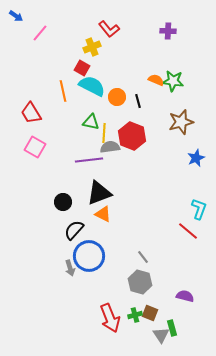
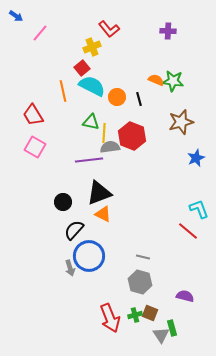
red square: rotated 21 degrees clockwise
black line: moved 1 px right, 2 px up
red trapezoid: moved 2 px right, 2 px down
cyan L-shape: rotated 40 degrees counterclockwise
gray line: rotated 40 degrees counterclockwise
